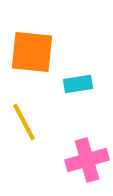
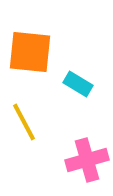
orange square: moved 2 px left
cyan rectangle: rotated 40 degrees clockwise
